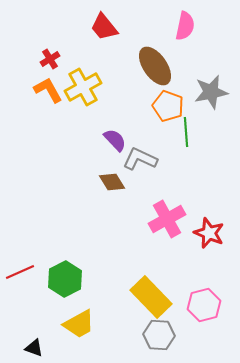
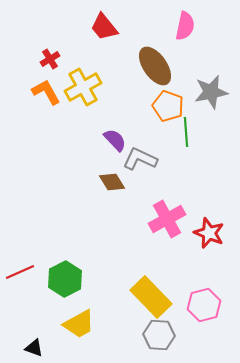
orange L-shape: moved 2 px left, 2 px down
